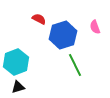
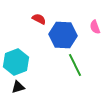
blue hexagon: rotated 20 degrees clockwise
